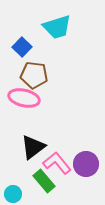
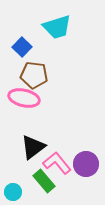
cyan circle: moved 2 px up
